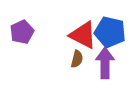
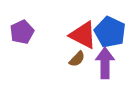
blue pentagon: rotated 12 degrees clockwise
brown semicircle: rotated 30 degrees clockwise
